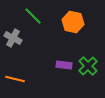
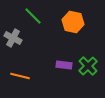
orange line: moved 5 px right, 3 px up
